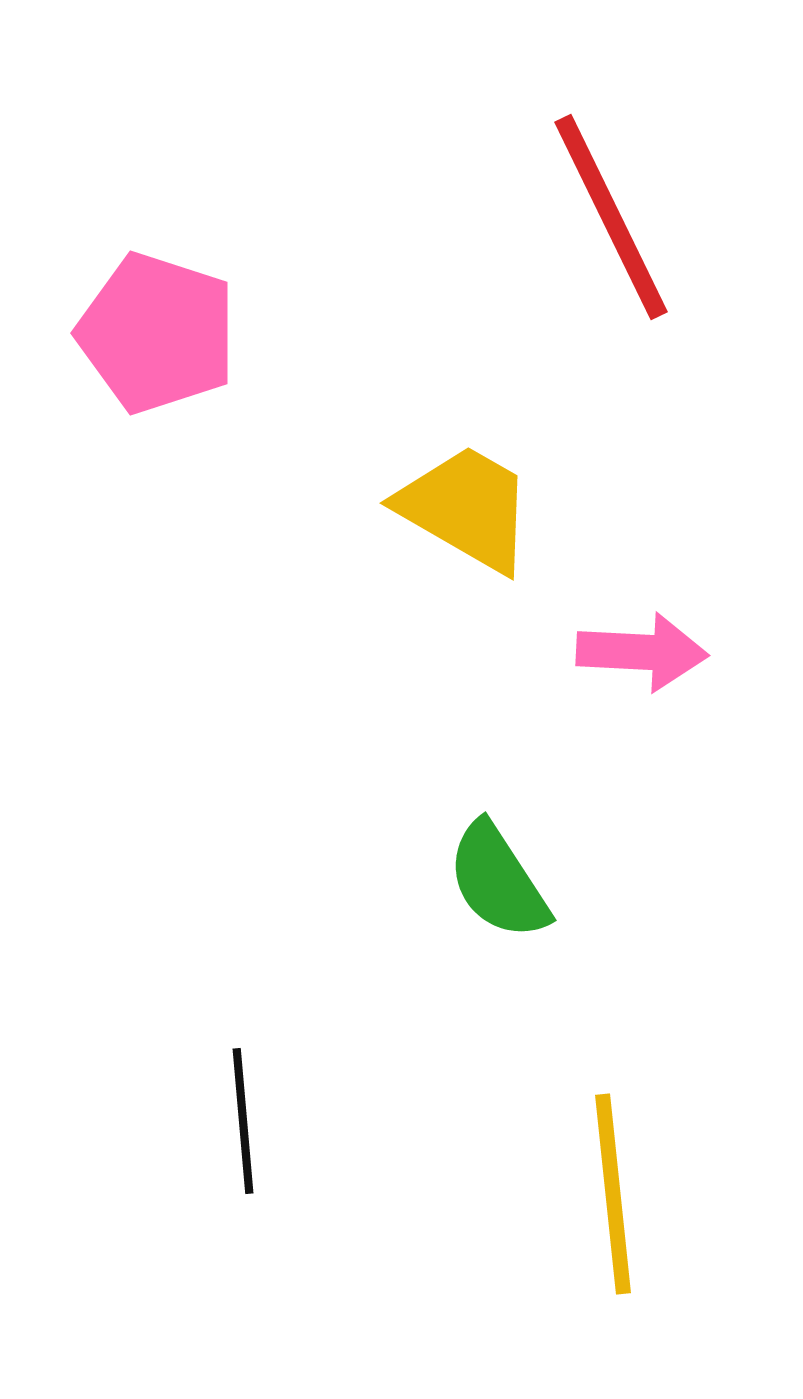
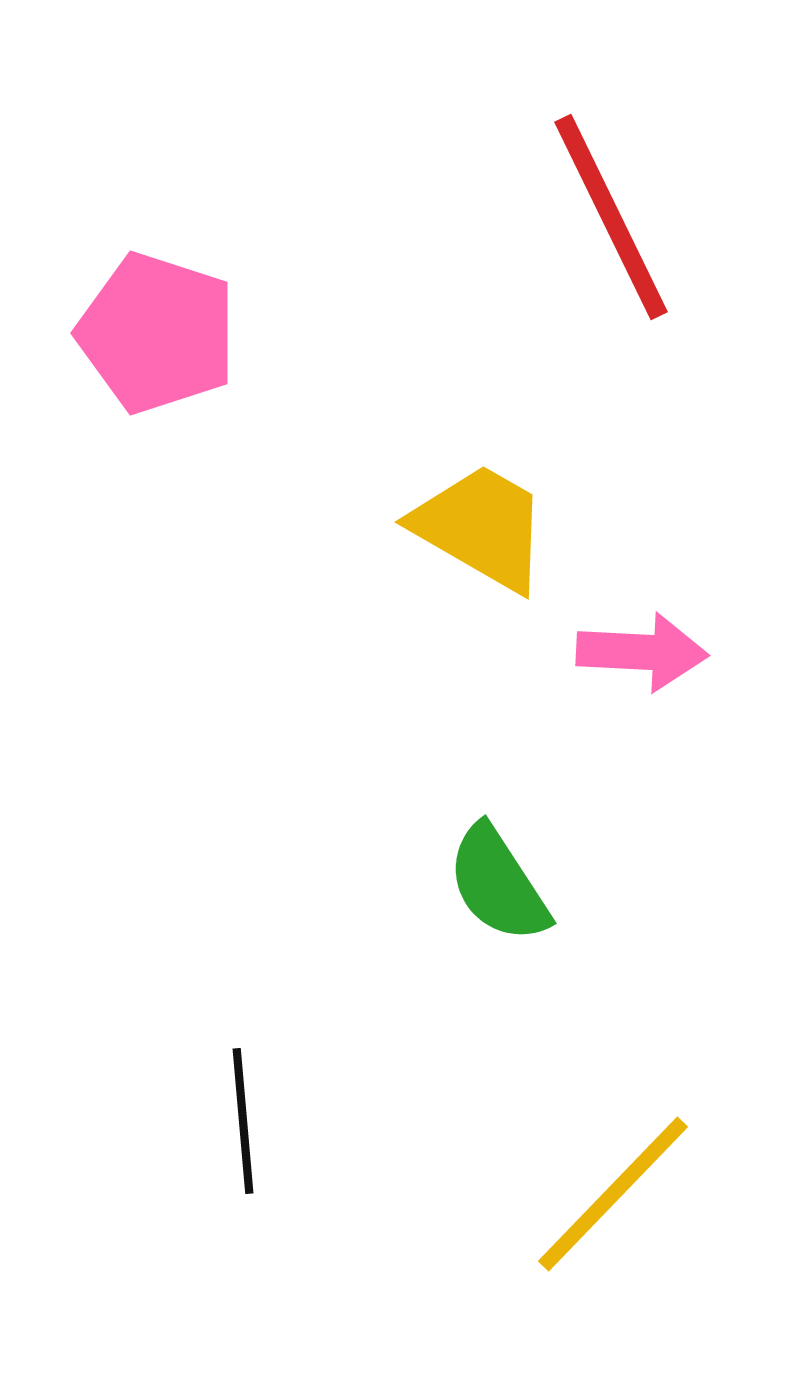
yellow trapezoid: moved 15 px right, 19 px down
green semicircle: moved 3 px down
yellow line: rotated 50 degrees clockwise
